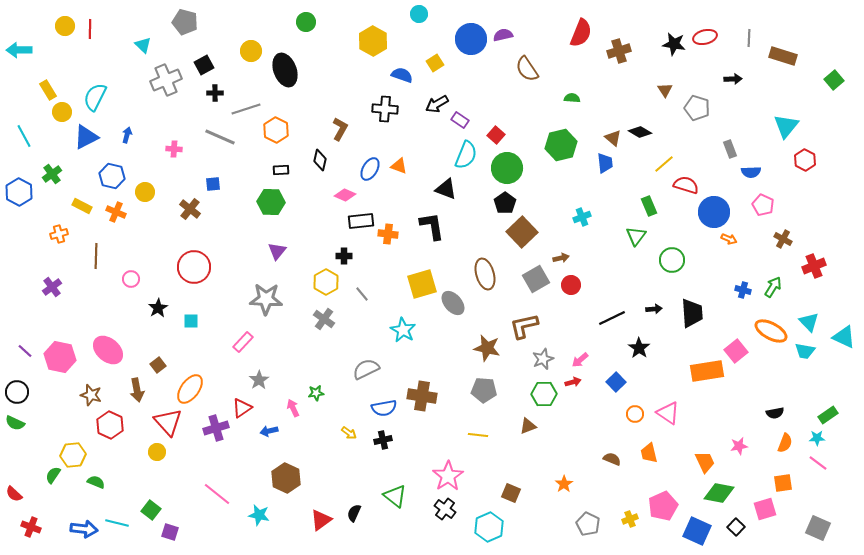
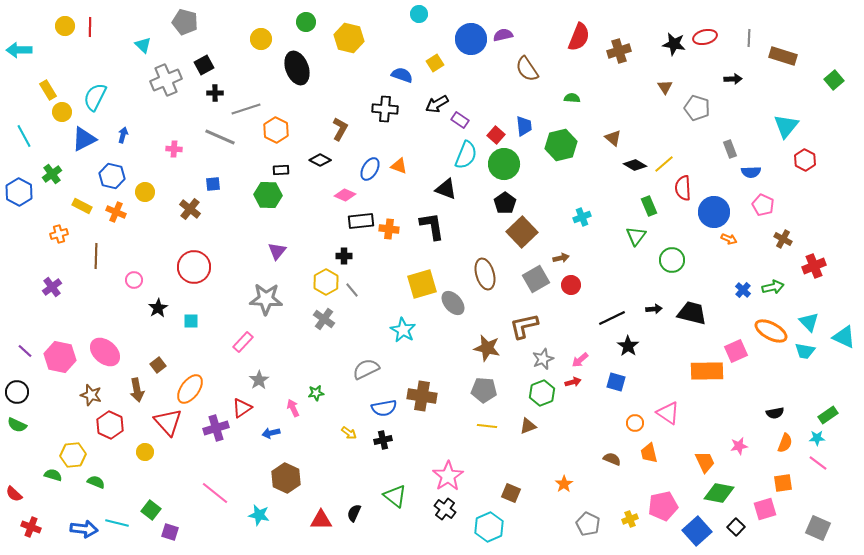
red line at (90, 29): moved 2 px up
red semicircle at (581, 33): moved 2 px left, 4 px down
yellow hexagon at (373, 41): moved 24 px left, 3 px up; rotated 16 degrees counterclockwise
yellow circle at (251, 51): moved 10 px right, 12 px up
black ellipse at (285, 70): moved 12 px right, 2 px up
brown triangle at (665, 90): moved 3 px up
black diamond at (640, 132): moved 5 px left, 33 px down
blue arrow at (127, 135): moved 4 px left
blue triangle at (86, 137): moved 2 px left, 2 px down
black diamond at (320, 160): rotated 75 degrees counterclockwise
blue trapezoid at (605, 163): moved 81 px left, 37 px up
green circle at (507, 168): moved 3 px left, 4 px up
red semicircle at (686, 185): moved 3 px left, 3 px down; rotated 110 degrees counterclockwise
green hexagon at (271, 202): moved 3 px left, 7 px up
orange cross at (388, 234): moved 1 px right, 5 px up
pink circle at (131, 279): moved 3 px right, 1 px down
green arrow at (773, 287): rotated 45 degrees clockwise
blue cross at (743, 290): rotated 28 degrees clockwise
gray line at (362, 294): moved 10 px left, 4 px up
black trapezoid at (692, 313): rotated 72 degrees counterclockwise
black star at (639, 348): moved 11 px left, 2 px up
pink ellipse at (108, 350): moved 3 px left, 2 px down
pink square at (736, 351): rotated 15 degrees clockwise
orange rectangle at (707, 371): rotated 8 degrees clockwise
blue square at (616, 382): rotated 30 degrees counterclockwise
green hexagon at (544, 394): moved 2 px left, 1 px up; rotated 20 degrees counterclockwise
orange circle at (635, 414): moved 9 px down
green semicircle at (15, 423): moved 2 px right, 2 px down
blue arrow at (269, 431): moved 2 px right, 2 px down
yellow line at (478, 435): moved 9 px right, 9 px up
yellow circle at (157, 452): moved 12 px left
green semicircle at (53, 475): rotated 72 degrees clockwise
pink line at (217, 494): moved 2 px left, 1 px up
pink pentagon at (663, 506): rotated 12 degrees clockwise
red triangle at (321, 520): rotated 35 degrees clockwise
blue square at (697, 531): rotated 24 degrees clockwise
